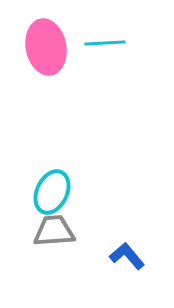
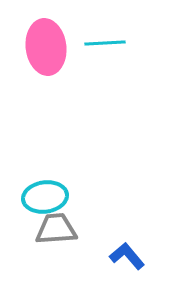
pink ellipse: rotated 4 degrees clockwise
cyan ellipse: moved 7 px left, 5 px down; rotated 57 degrees clockwise
gray trapezoid: moved 2 px right, 2 px up
